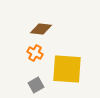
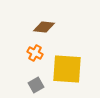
brown diamond: moved 3 px right, 2 px up
